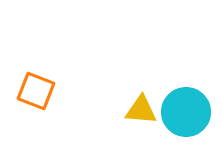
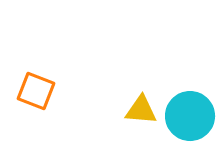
cyan circle: moved 4 px right, 4 px down
